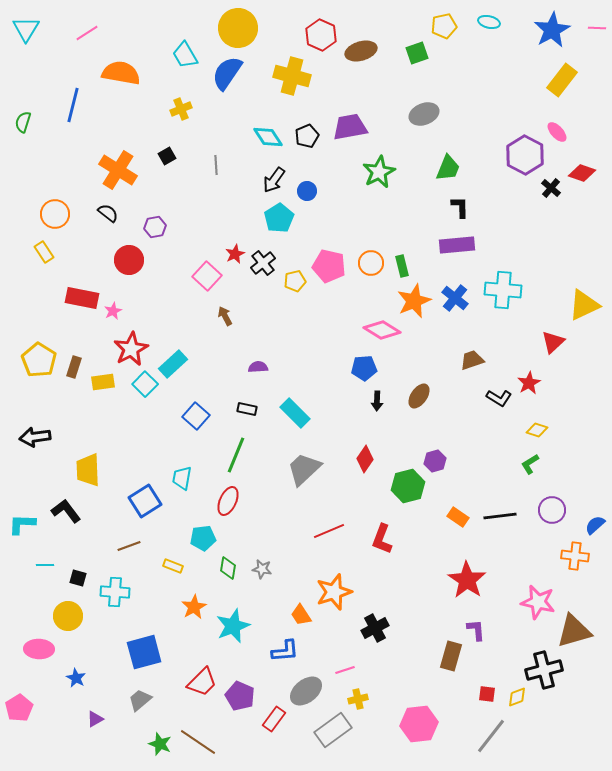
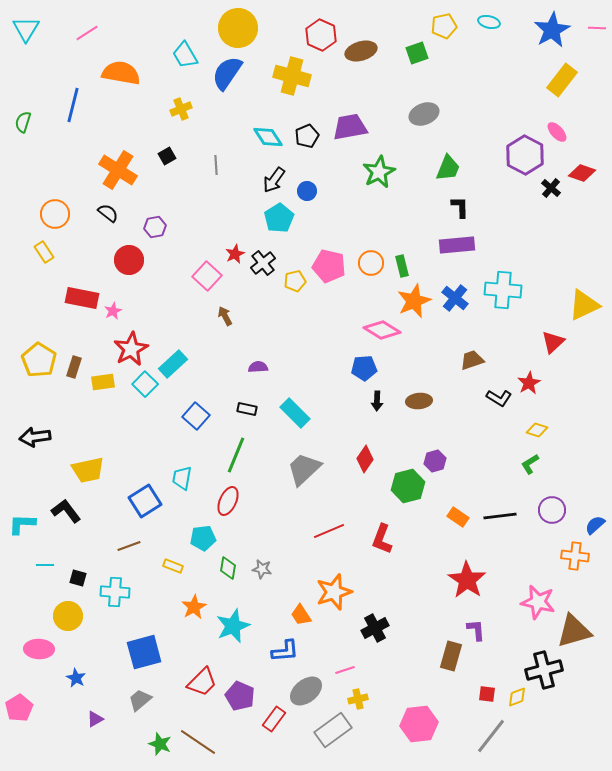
brown ellipse at (419, 396): moved 5 px down; rotated 50 degrees clockwise
yellow trapezoid at (88, 470): rotated 100 degrees counterclockwise
